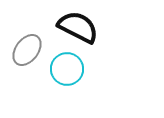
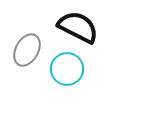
gray ellipse: rotated 8 degrees counterclockwise
